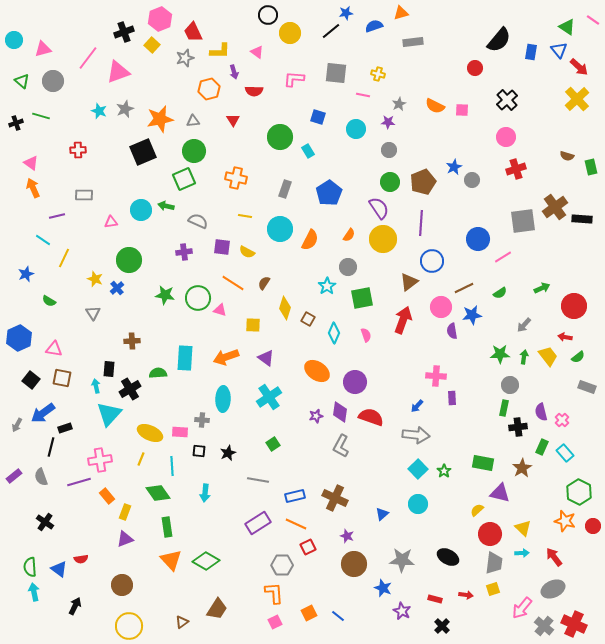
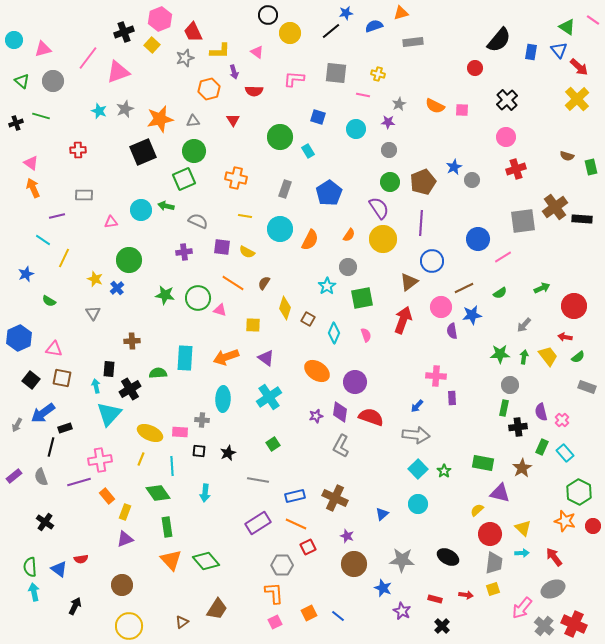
green diamond at (206, 561): rotated 20 degrees clockwise
